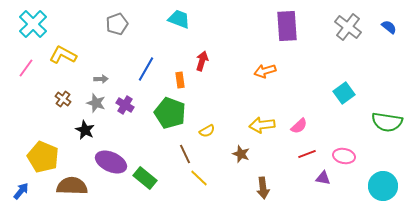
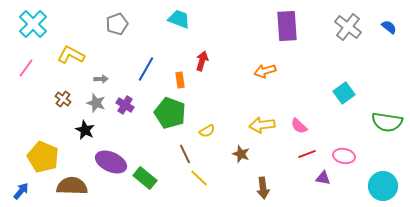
yellow L-shape: moved 8 px right
pink semicircle: rotated 84 degrees clockwise
